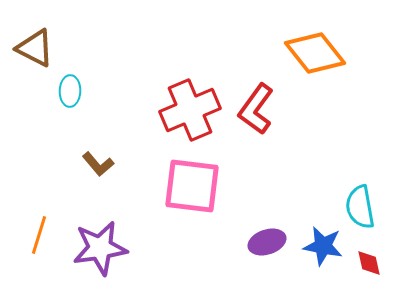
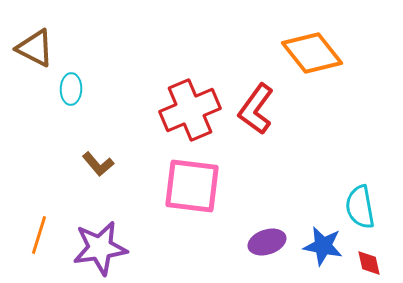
orange diamond: moved 3 px left
cyan ellipse: moved 1 px right, 2 px up
